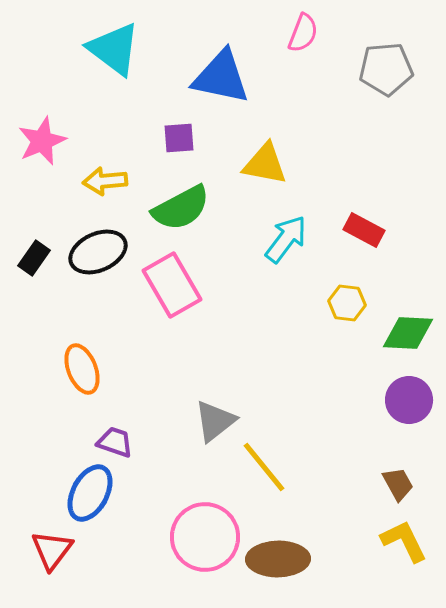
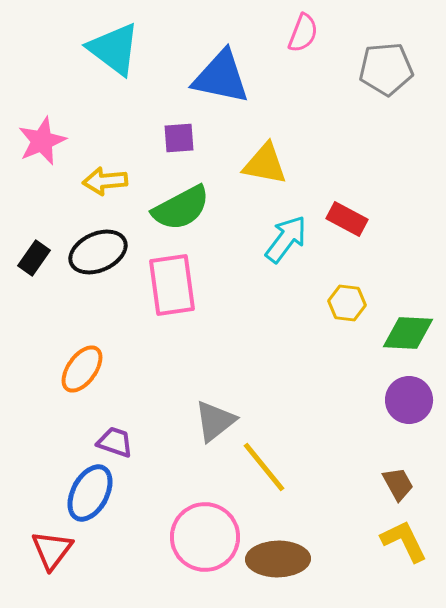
red rectangle: moved 17 px left, 11 px up
pink rectangle: rotated 22 degrees clockwise
orange ellipse: rotated 57 degrees clockwise
